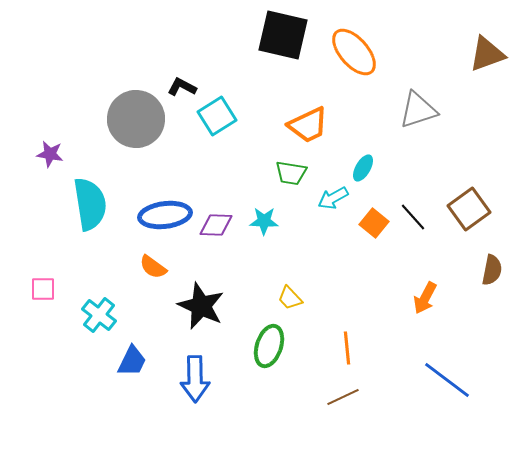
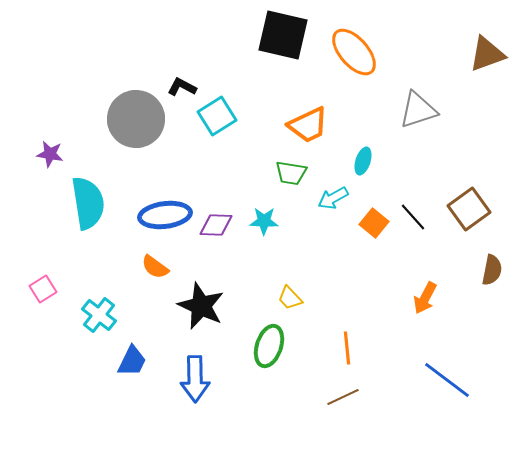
cyan ellipse: moved 7 px up; rotated 12 degrees counterclockwise
cyan semicircle: moved 2 px left, 1 px up
orange semicircle: moved 2 px right
pink square: rotated 32 degrees counterclockwise
